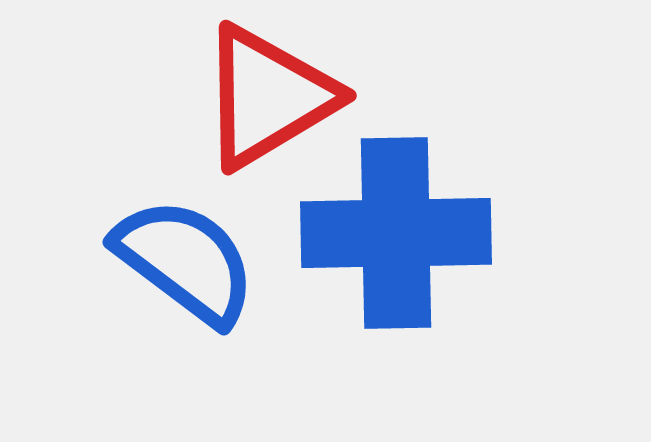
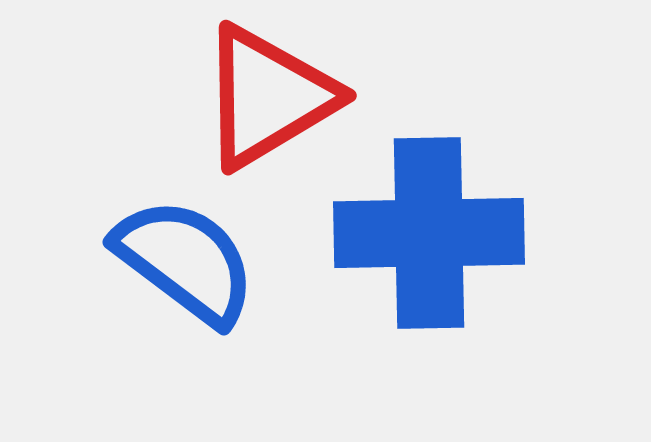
blue cross: moved 33 px right
